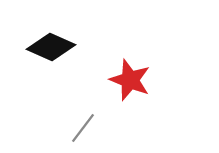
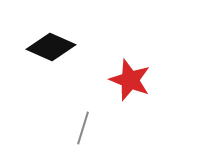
gray line: rotated 20 degrees counterclockwise
